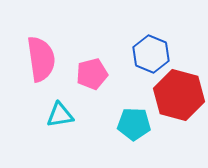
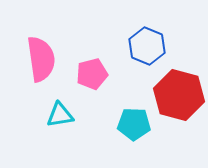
blue hexagon: moved 4 px left, 8 px up
